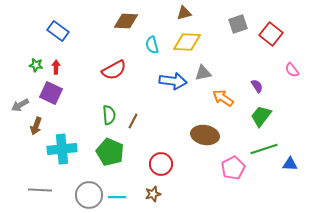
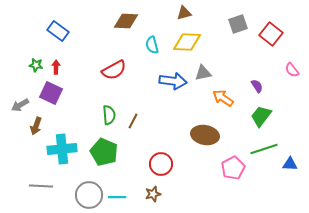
green pentagon: moved 6 px left
gray line: moved 1 px right, 4 px up
